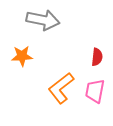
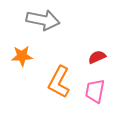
red semicircle: rotated 120 degrees counterclockwise
orange L-shape: moved 2 px left, 6 px up; rotated 24 degrees counterclockwise
